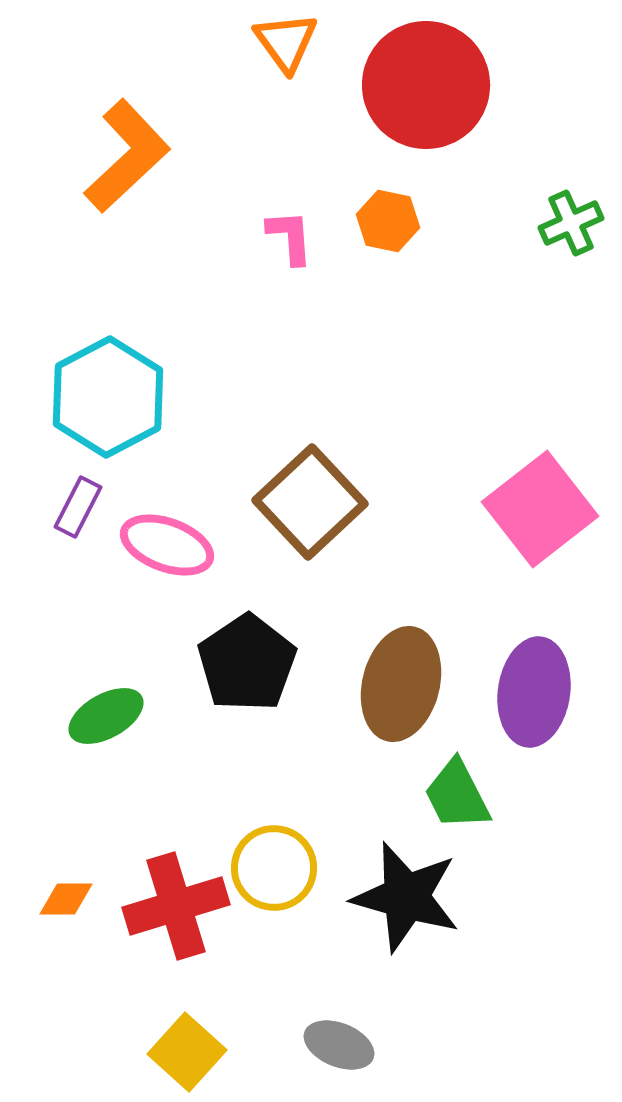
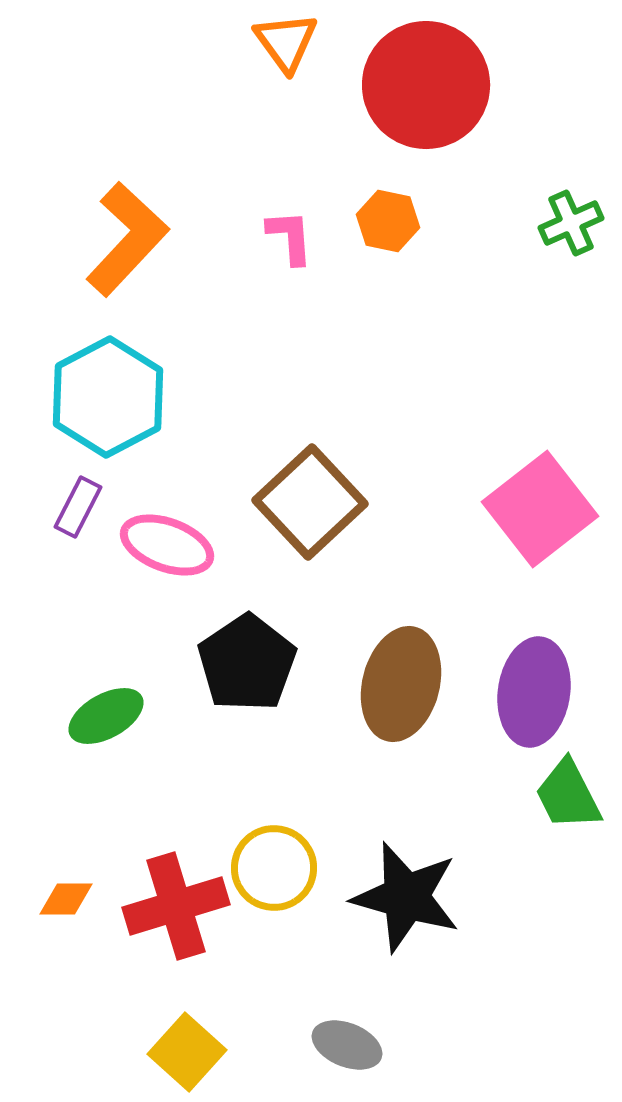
orange L-shape: moved 83 px down; rotated 4 degrees counterclockwise
green trapezoid: moved 111 px right
gray ellipse: moved 8 px right
